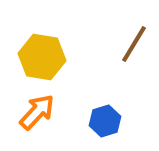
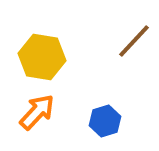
brown line: moved 3 px up; rotated 12 degrees clockwise
